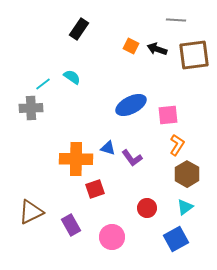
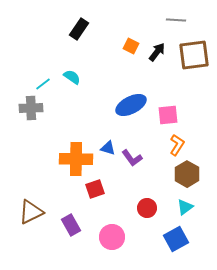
black arrow: moved 3 px down; rotated 108 degrees clockwise
